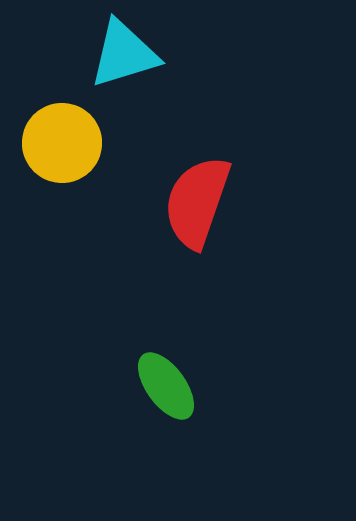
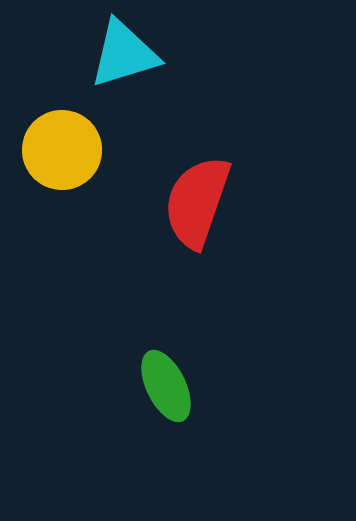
yellow circle: moved 7 px down
green ellipse: rotated 10 degrees clockwise
